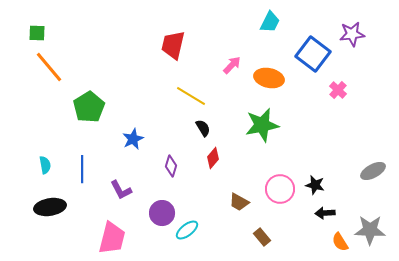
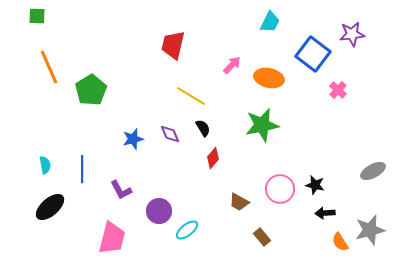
green square: moved 17 px up
orange line: rotated 16 degrees clockwise
green pentagon: moved 2 px right, 17 px up
blue star: rotated 10 degrees clockwise
purple diamond: moved 1 px left, 32 px up; rotated 40 degrees counterclockwise
black ellipse: rotated 32 degrees counterclockwise
purple circle: moved 3 px left, 2 px up
gray star: rotated 16 degrees counterclockwise
